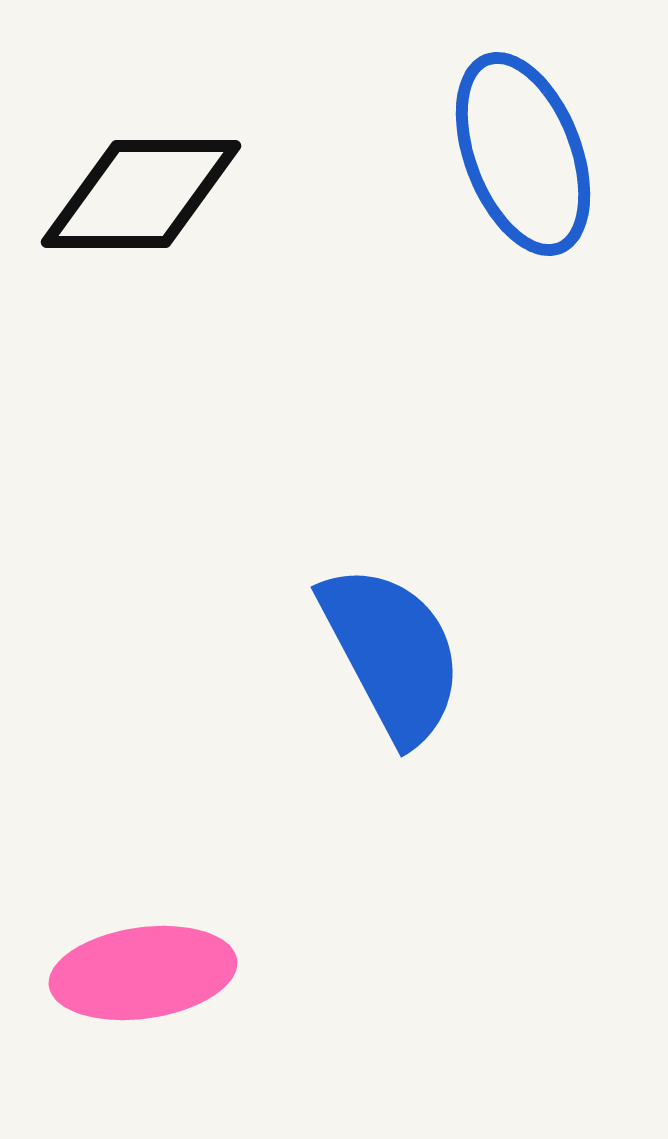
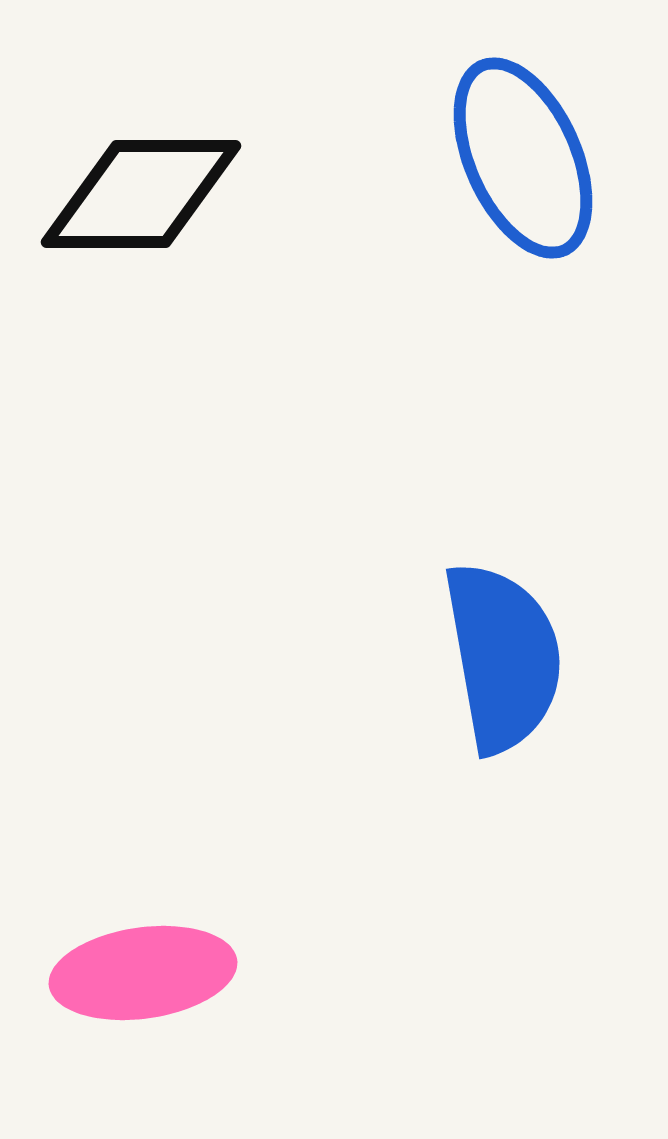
blue ellipse: moved 4 px down; rotated 3 degrees counterclockwise
blue semicircle: moved 111 px right, 4 px down; rotated 18 degrees clockwise
